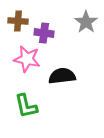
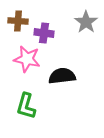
green L-shape: rotated 28 degrees clockwise
